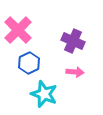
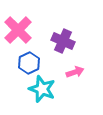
purple cross: moved 10 px left
pink arrow: rotated 24 degrees counterclockwise
cyan star: moved 2 px left, 5 px up
